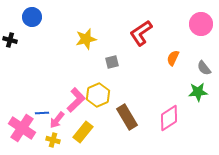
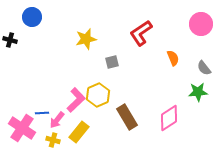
orange semicircle: rotated 133 degrees clockwise
yellow rectangle: moved 4 px left
